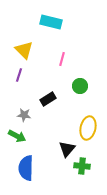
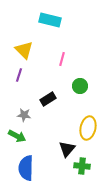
cyan rectangle: moved 1 px left, 2 px up
